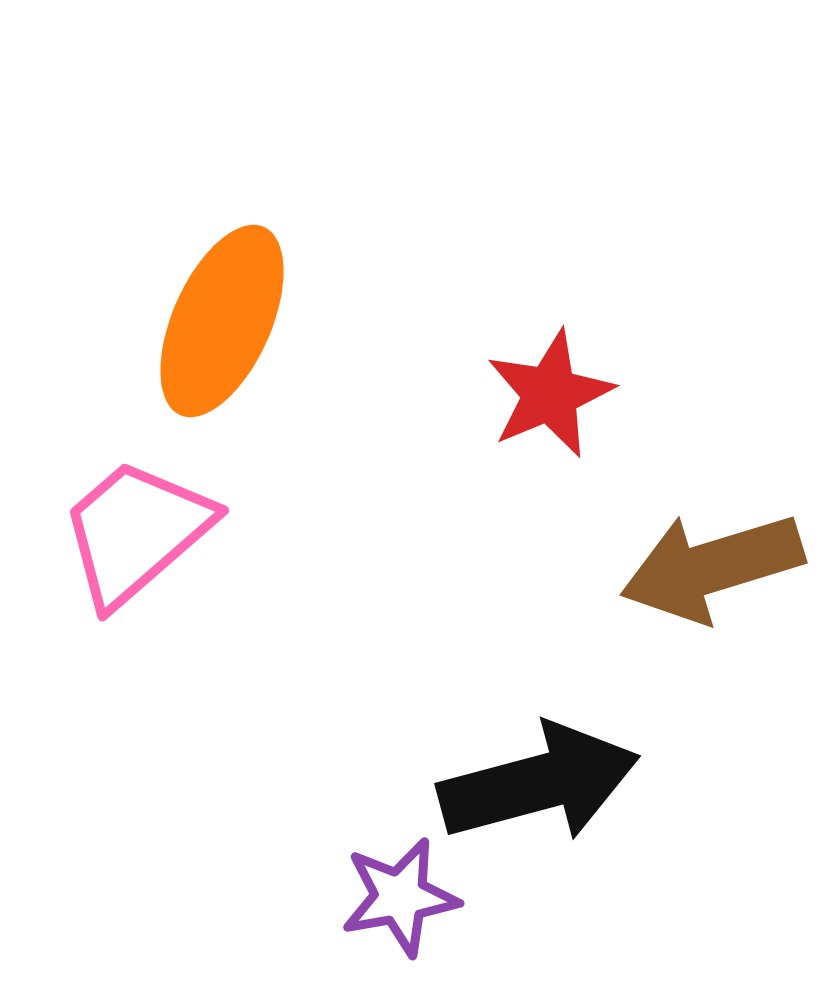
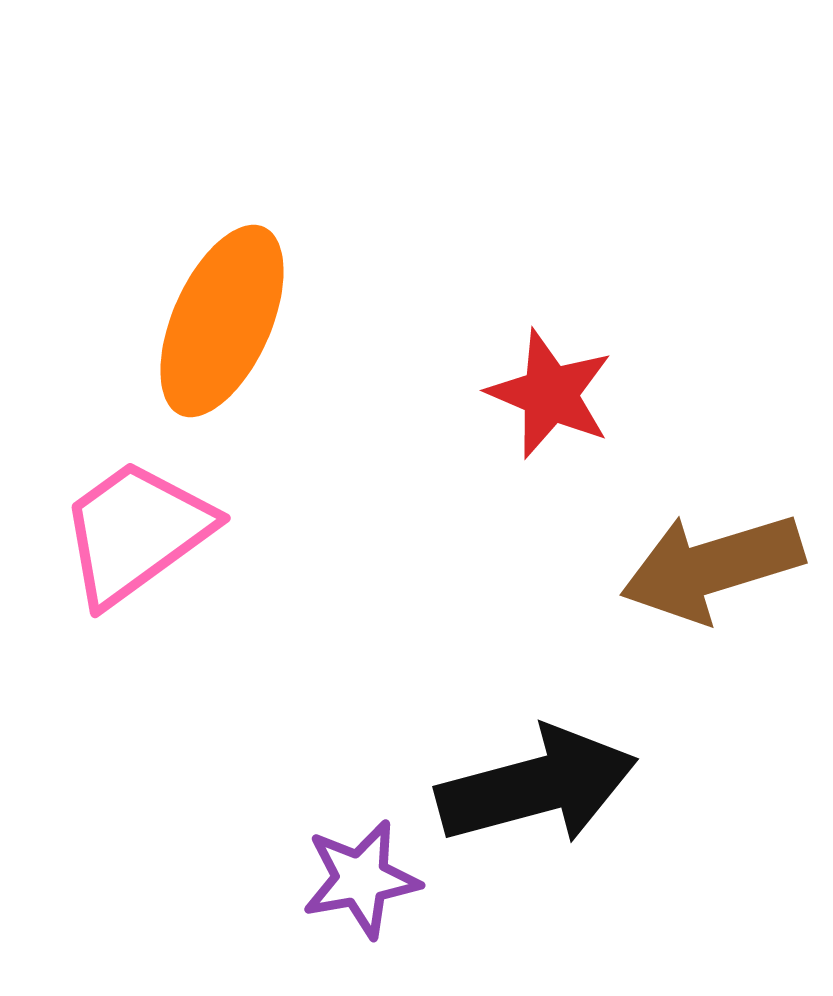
red star: rotated 26 degrees counterclockwise
pink trapezoid: rotated 5 degrees clockwise
black arrow: moved 2 px left, 3 px down
purple star: moved 39 px left, 18 px up
